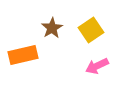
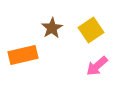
pink arrow: rotated 15 degrees counterclockwise
